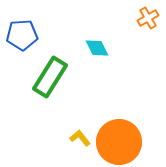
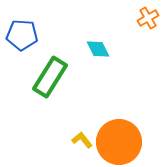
blue pentagon: rotated 8 degrees clockwise
cyan diamond: moved 1 px right, 1 px down
yellow L-shape: moved 2 px right, 2 px down
